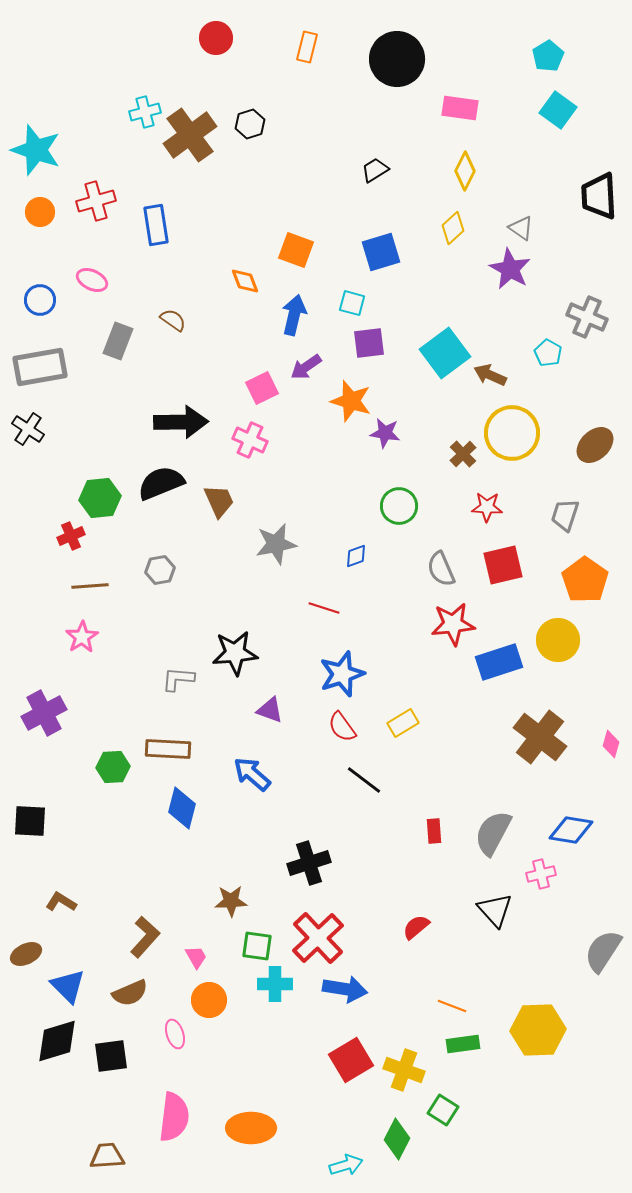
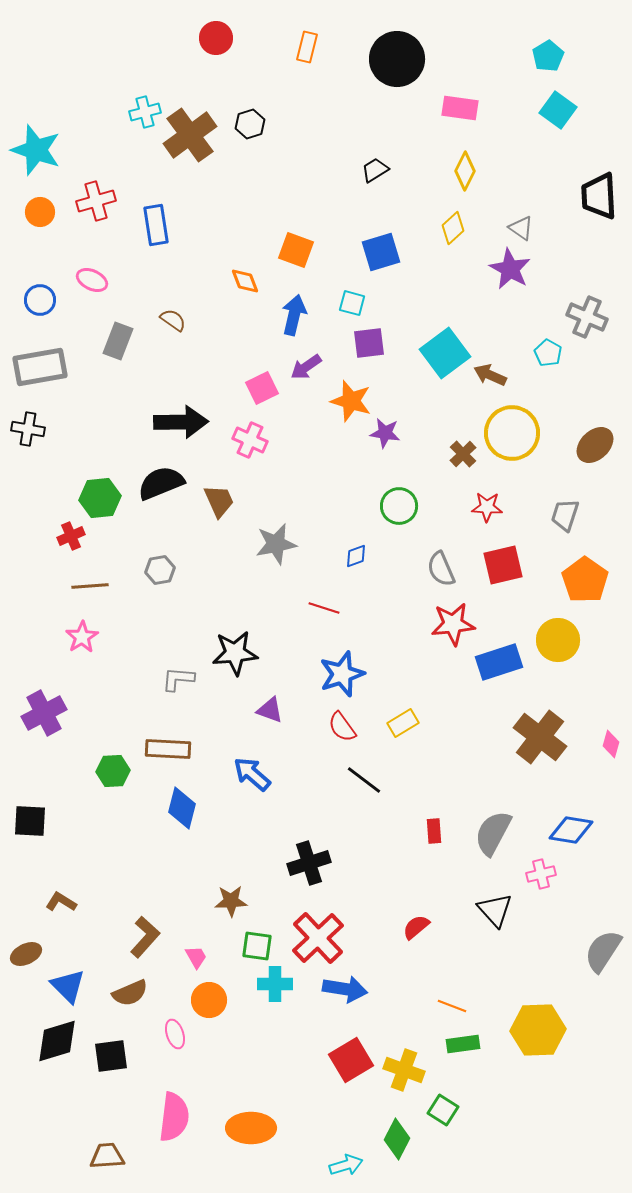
black cross at (28, 429): rotated 24 degrees counterclockwise
green hexagon at (113, 767): moved 4 px down
